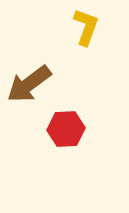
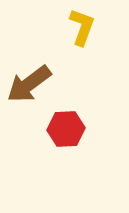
yellow L-shape: moved 4 px left
